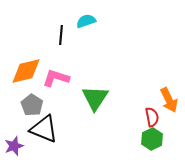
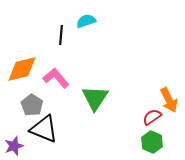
orange diamond: moved 4 px left, 2 px up
pink L-shape: rotated 32 degrees clockwise
red semicircle: rotated 114 degrees counterclockwise
green hexagon: moved 3 px down; rotated 10 degrees counterclockwise
